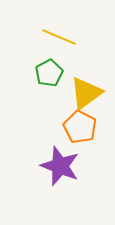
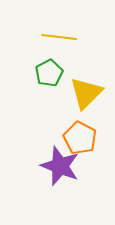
yellow line: rotated 16 degrees counterclockwise
yellow triangle: rotated 9 degrees counterclockwise
orange pentagon: moved 11 px down
